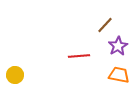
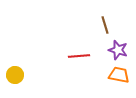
brown line: rotated 60 degrees counterclockwise
purple star: moved 4 px down; rotated 24 degrees counterclockwise
